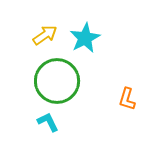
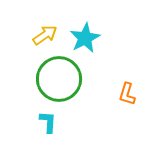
green circle: moved 2 px right, 2 px up
orange L-shape: moved 5 px up
cyan L-shape: rotated 30 degrees clockwise
